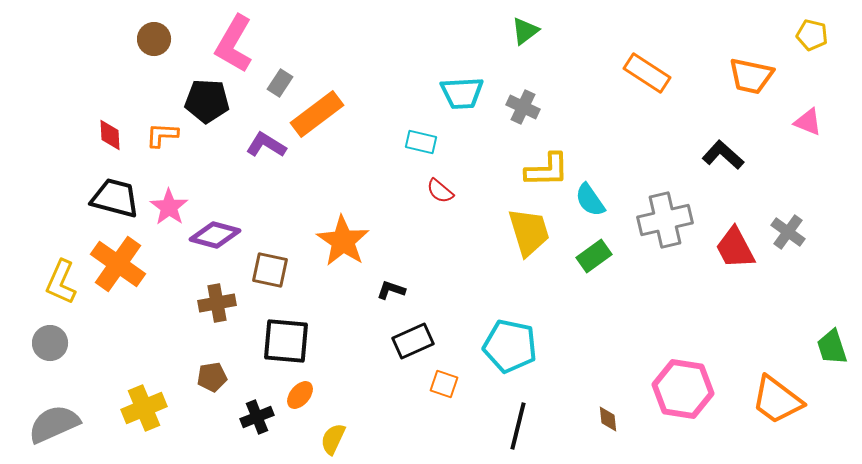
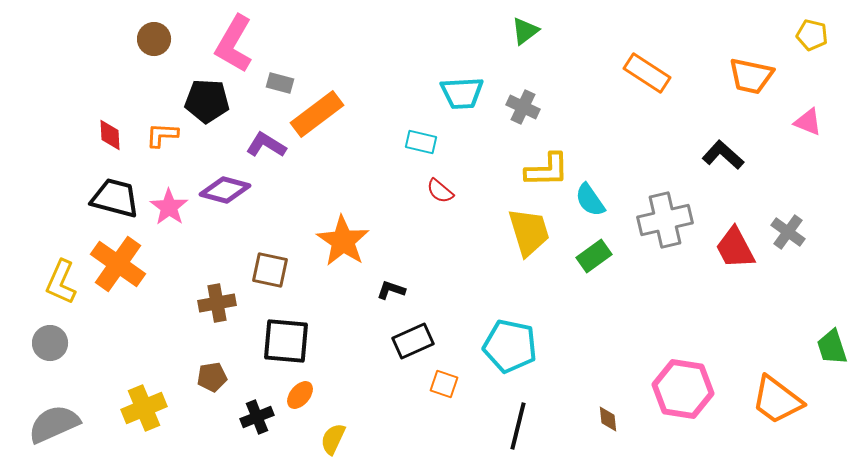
gray rectangle at (280, 83): rotated 72 degrees clockwise
purple diamond at (215, 235): moved 10 px right, 45 px up
